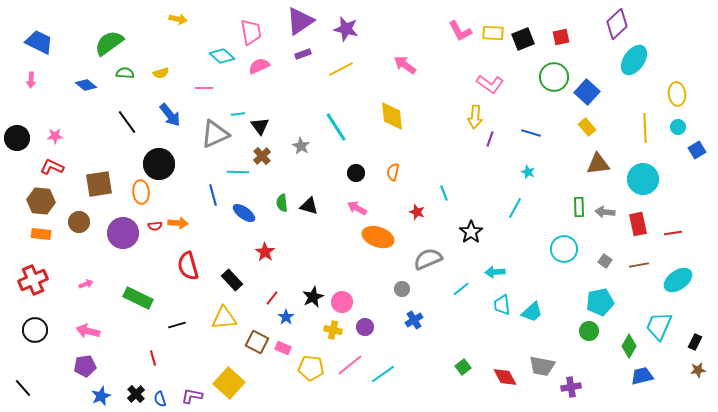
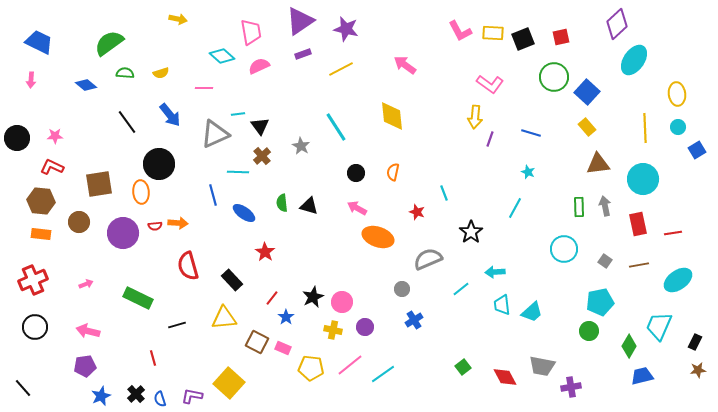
gray arrow at (605, 212): moved 6 px up; rotated 72 degrees clockwise
black circle at (35, 330): moved 3 px up
